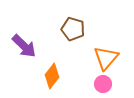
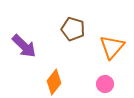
orange triangle: moved 6 px right, 11 px up
orange diamond: moved 2 px right, 6 px down
pink circle: moved 2 px right
